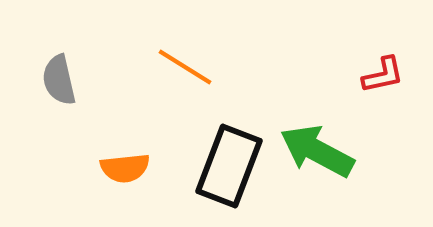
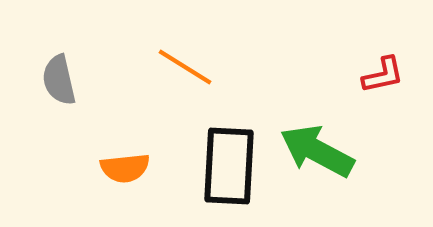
black rectangle: rotated 18 degrees counterclockwise
